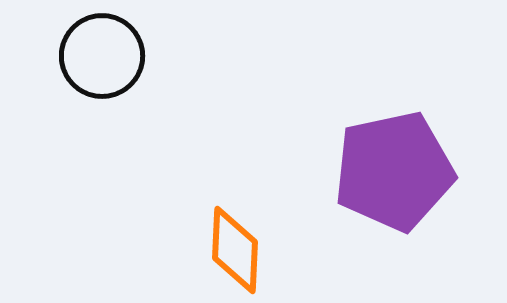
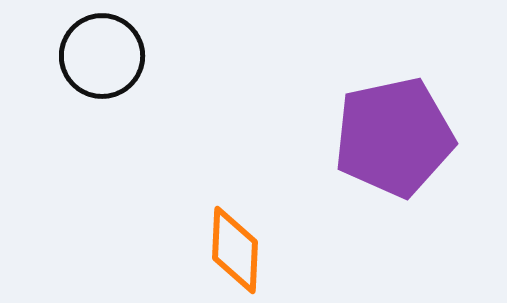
purple pentagon: moved 34 px up
